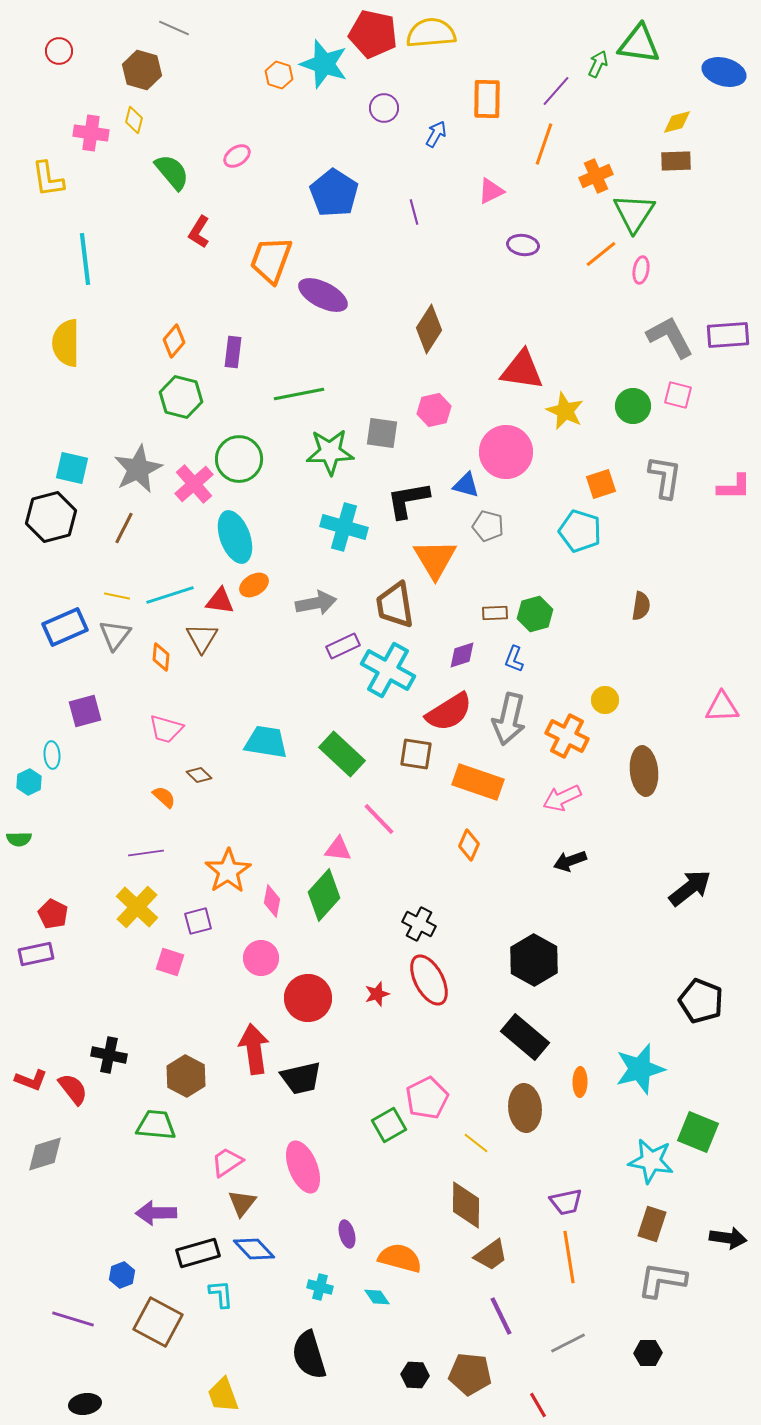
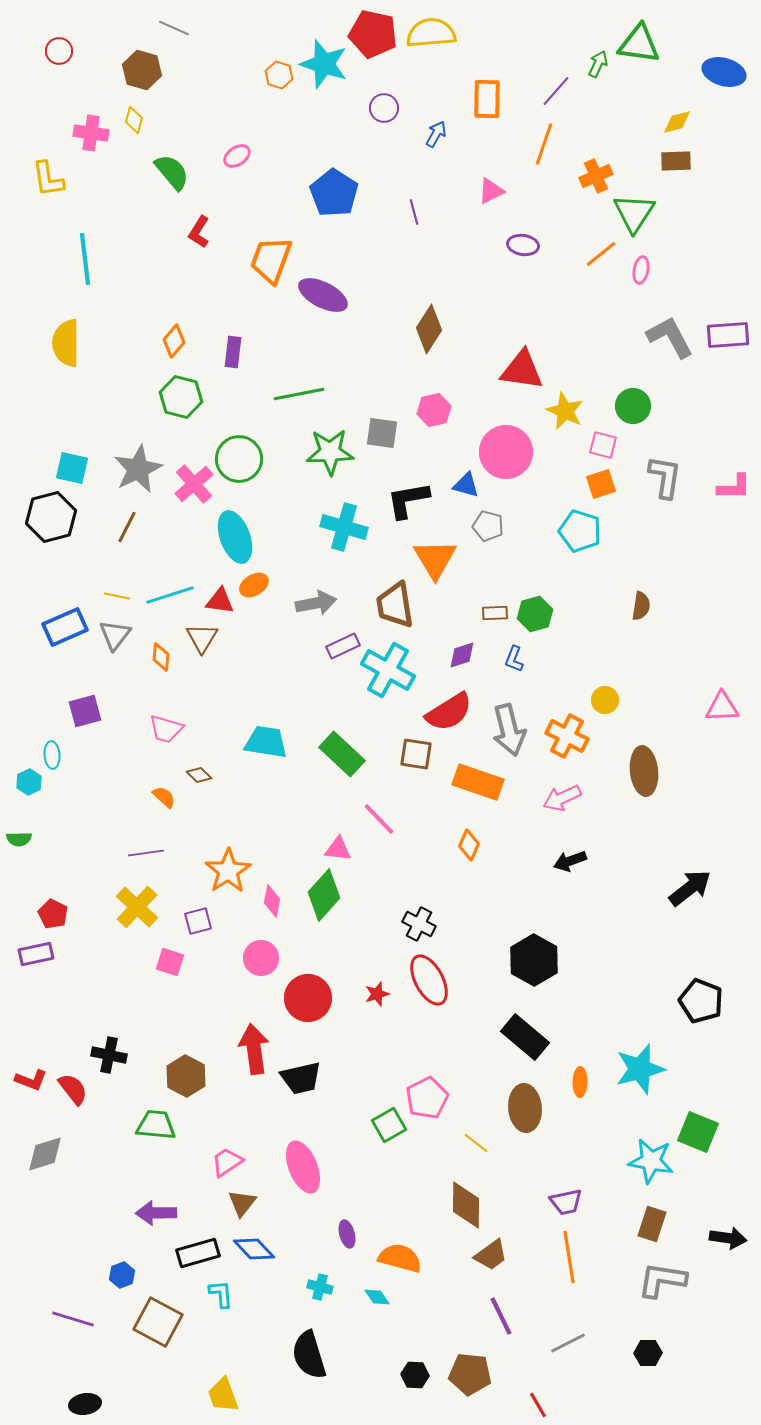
pink square at (678, 395): moved 75 px left, 50 px down
brown line at (124, 528): moved 3 px right, 1 px up
gray arrow at (509, 719): moved 11 px down; rotated 27 degrees counterclockwise
